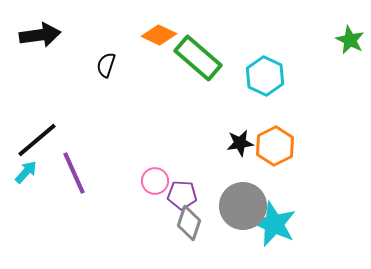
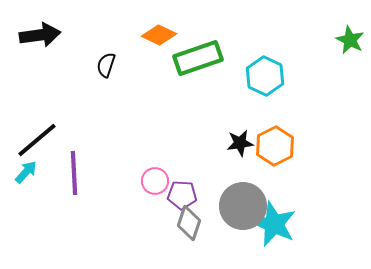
green rectangle: rotated 60 degrees counterclockwise
purple line: rotated 21 degrees clockwise
